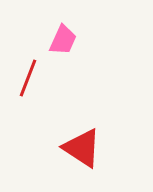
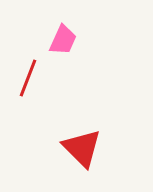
red triangle: rotated 12 degrees clockwise
